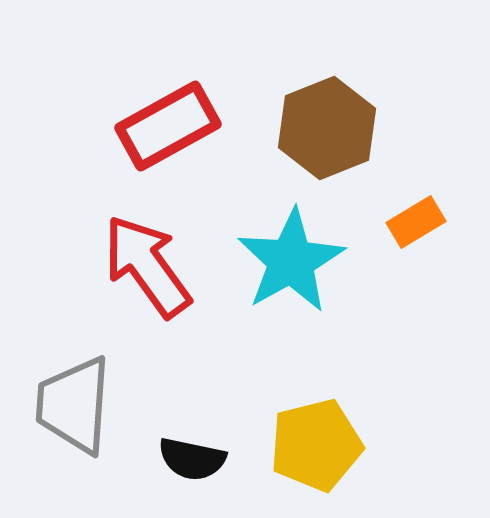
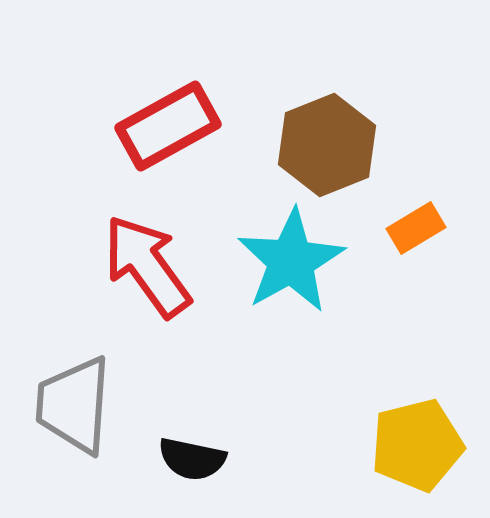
brown hexagon: moved 17 px down
orange rectangle: moved 6 px down
yellow pentagon: moved 101 px right
